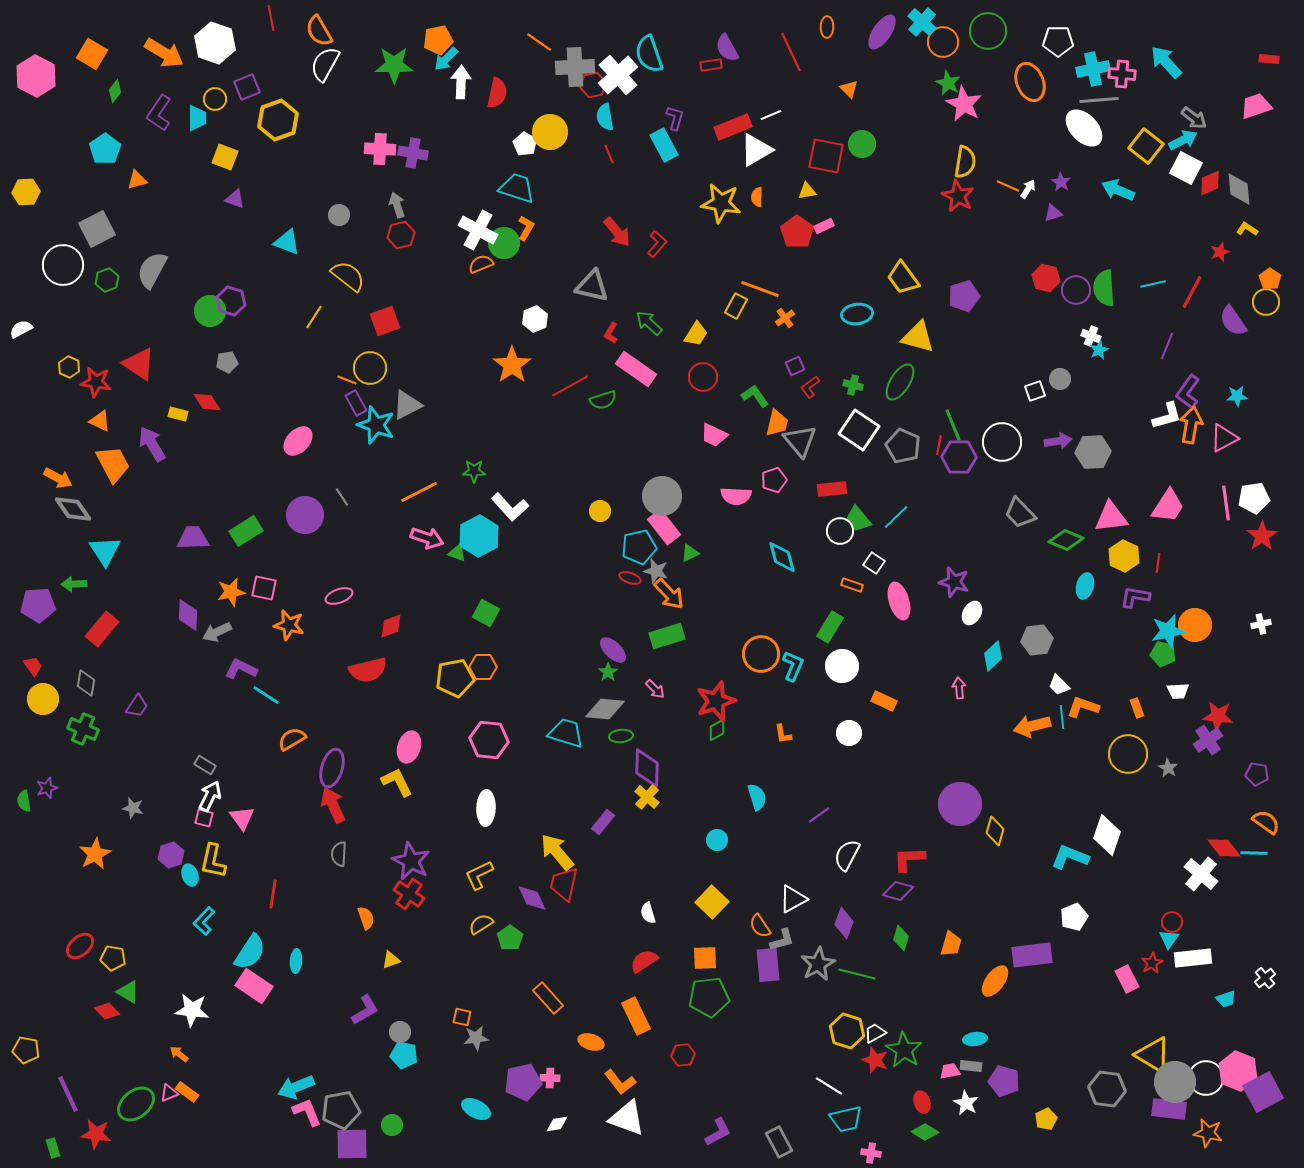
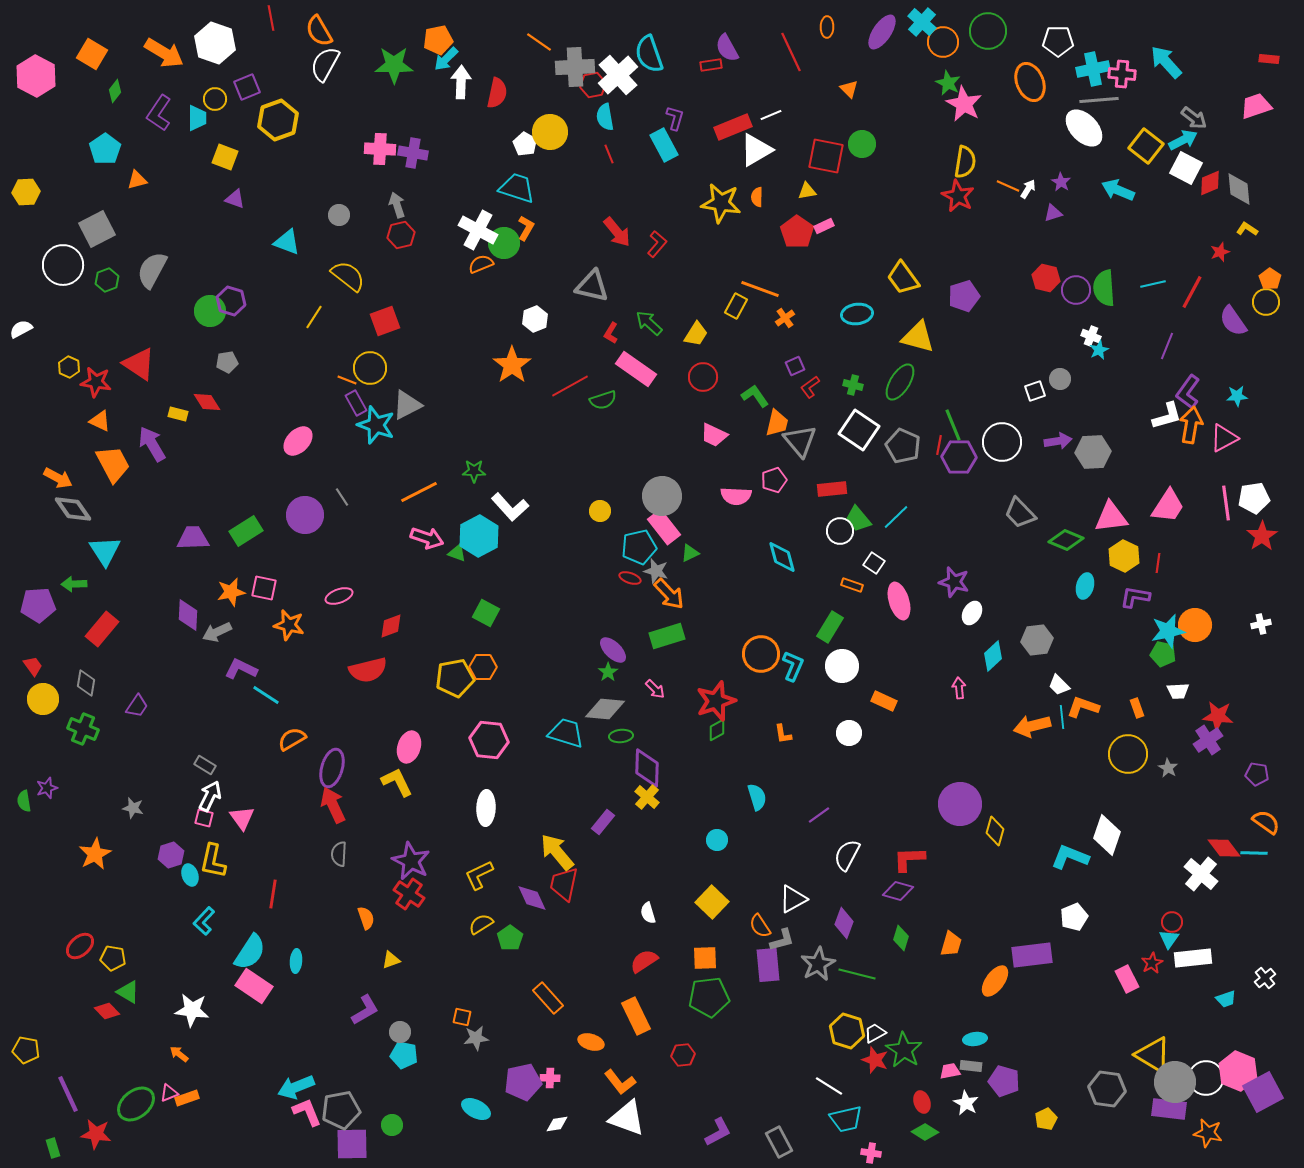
orange rectangle at (187, 1092): moved 6 px down; rotated 55 degrees counterclockwise
